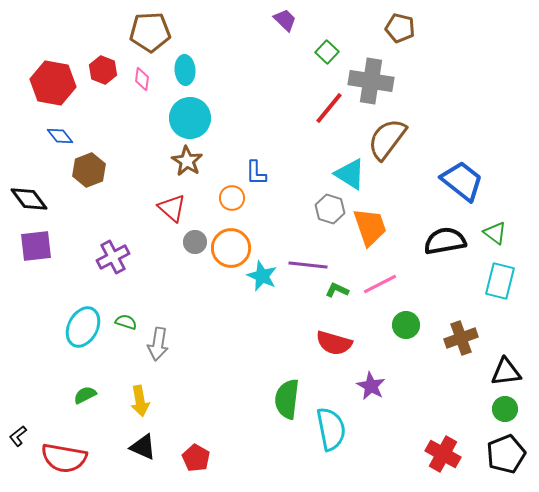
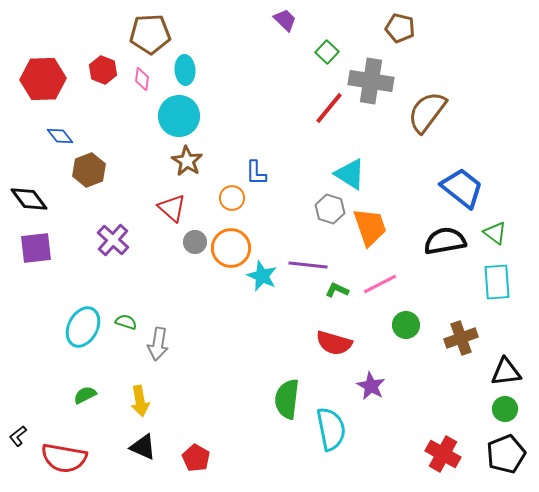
brown pentagon at (150, 32): moved 2 px down
red hexagon at (53, 83): moved 10 px left, 4 px up; rotated 12 degrees counterclockwise
cyan circle at (190, 118): moved 11 px left, 2 px up
brown semicircle at (387, 139): moved 40 px right, 27 px up
blue trapezoid at (462, 181): moved 7 px down
purple square at (36, 246): moved 2 px down
purple cross at (113, 257): moved 17 px up; rotated 20 degrees counterclockwise
cyan rectangle at (500, 281): moved 3 px left, 1 px down; rotated 18 degrees counterclockwise
